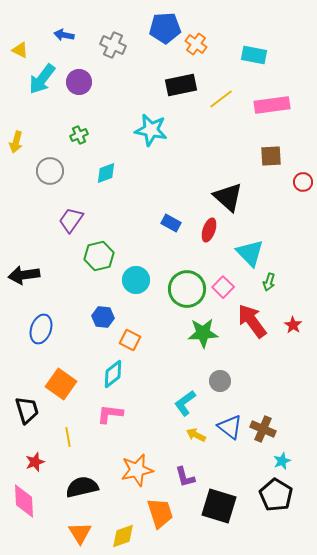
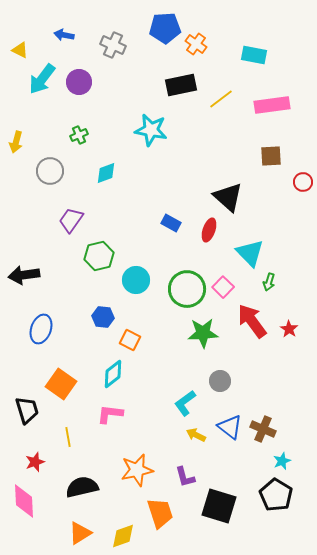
red star at (293, 325): moved 4 px left, 4 px down
orange triangle at (80, 533): rotated 30 degrees clockwise
